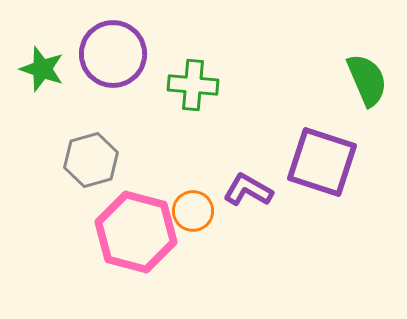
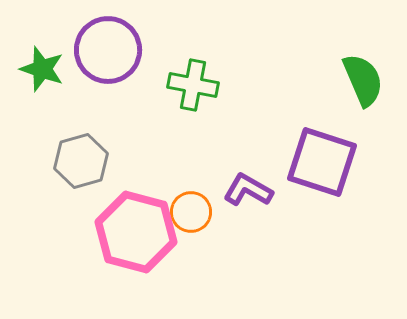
purple circle: moved 5 px left, 4 px up
green semicircle: moved 4 px left
green cross: rotated 6 degrees clockwise
gray hexagon: moved 10 px left, 1 px down
orange circle: moved 2 px left, 1 px down
